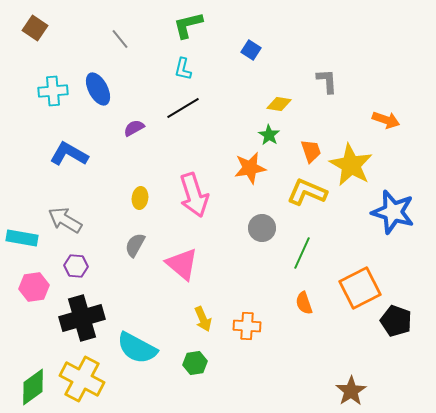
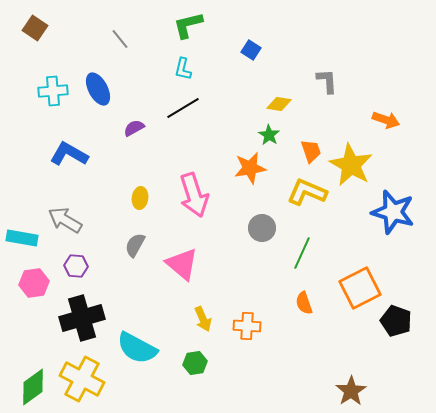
pink hexagon: moved 4 px up
